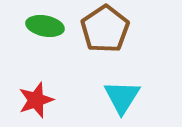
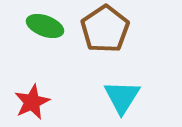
green ellipse: rotated 9 degrees clockwise
red star: moved 4 px left, 2 px down; rotated 6 degrees counterclockwise
